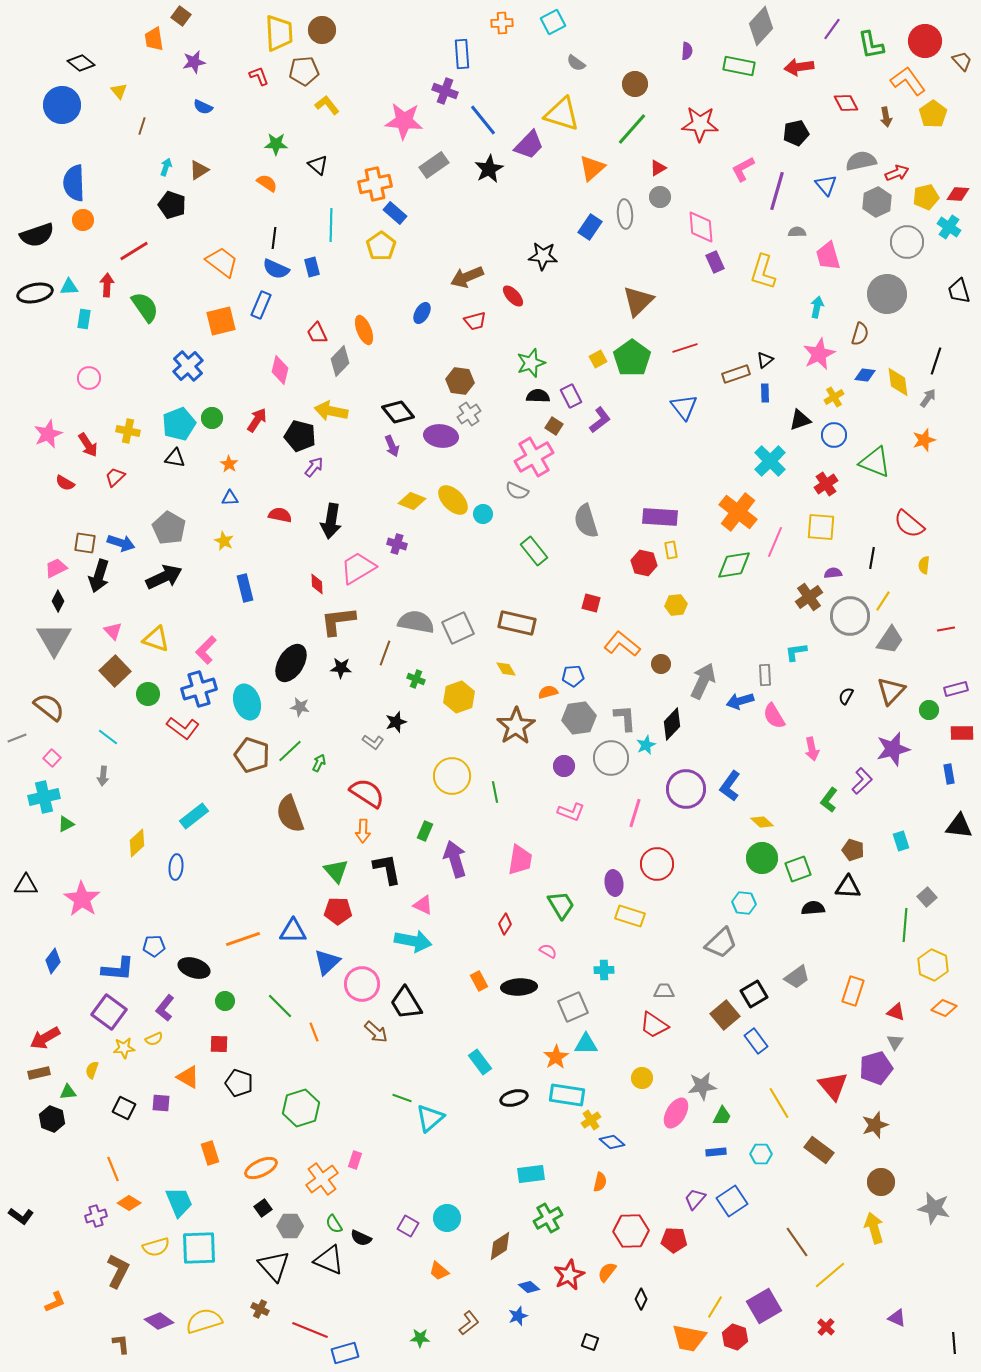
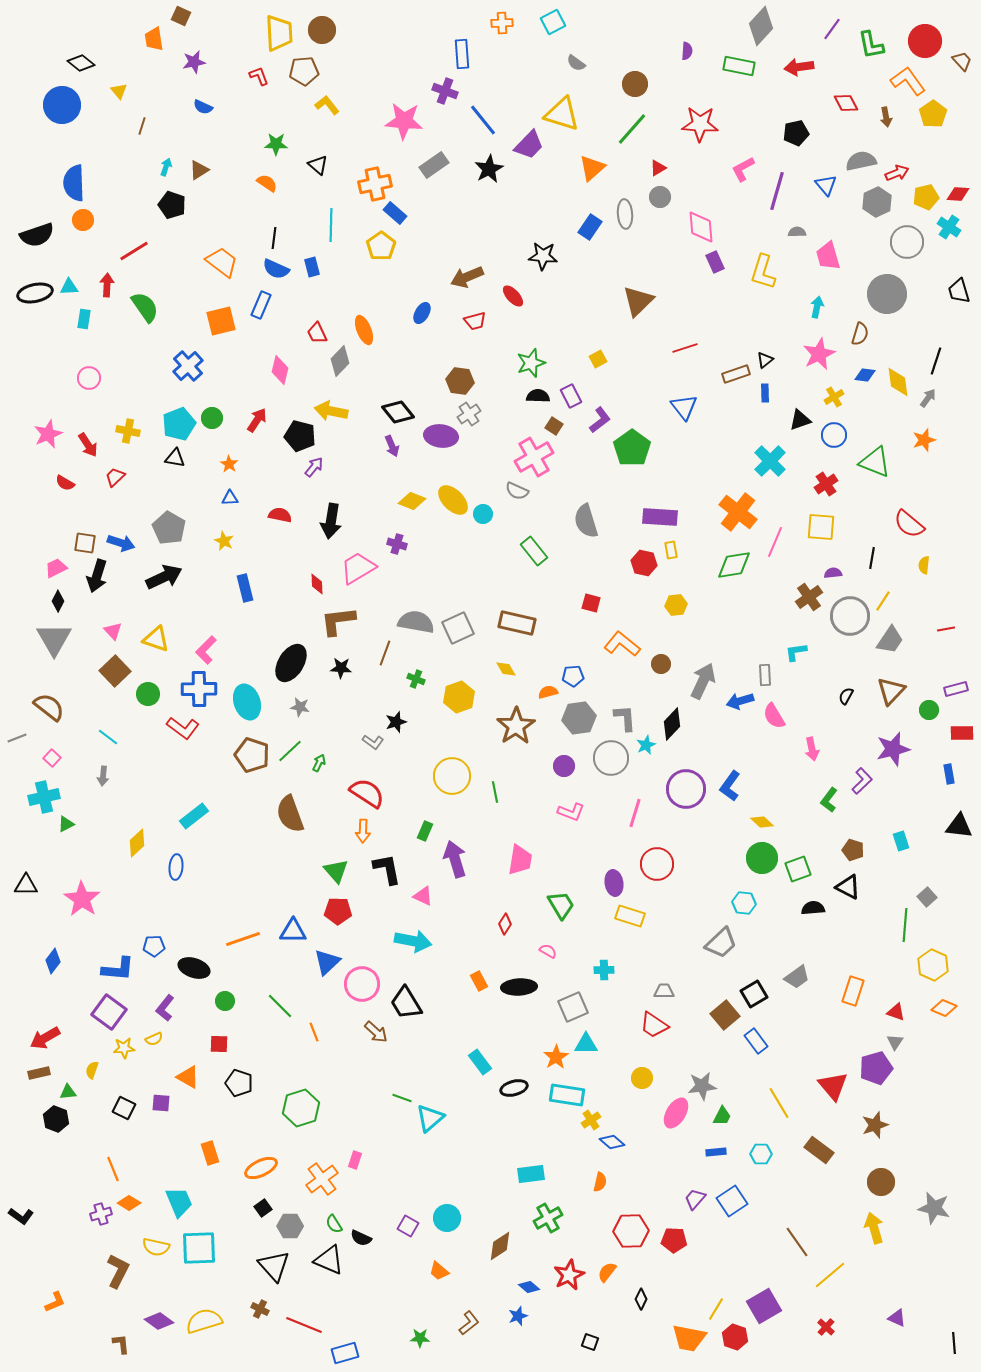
brown square at (181, 16): rotated 12 degrees counterclockwise
green pentagon at (632, 358): moved 90 px down
black arrow at (99, 576): moved 2 px left
blue cross at (199, 689): rotated 16 degrees clockwise
black triangle at (848, 887): rotated 24 degrees clockwise
pink triangle at (423, 905): moved 9 px up
black ellipse at (514, 1098): moved 10 px up
black hexagon at (52, 1119): moved 4 px right
purple cross at (96, 1216): moved 5 px right, 2 px up
yellow semicircle at (156, 1247): rotated 28 degrees clockwise
yellow line at (715, 1307): moved 1 px right, 2 px down
red line at (310, 1330): moved 6 px left, 5 px up
